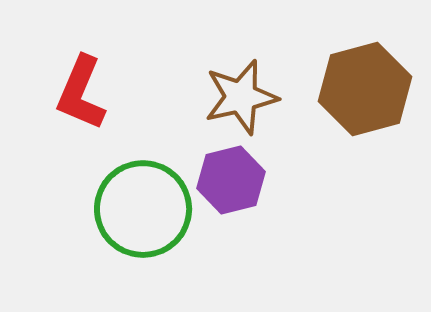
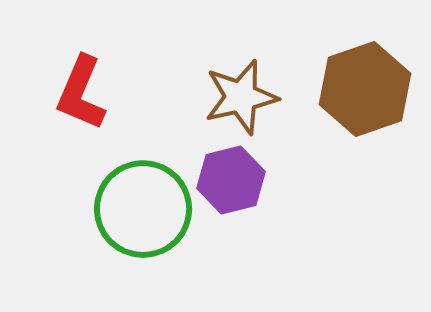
brown hexagon: rotated 4 degrees counterclockwise
